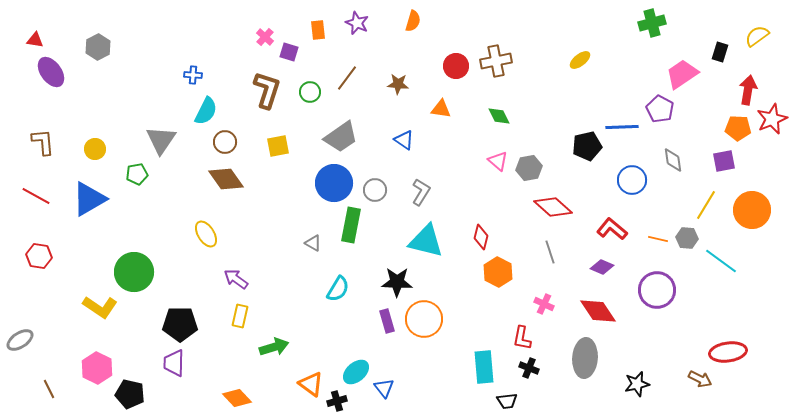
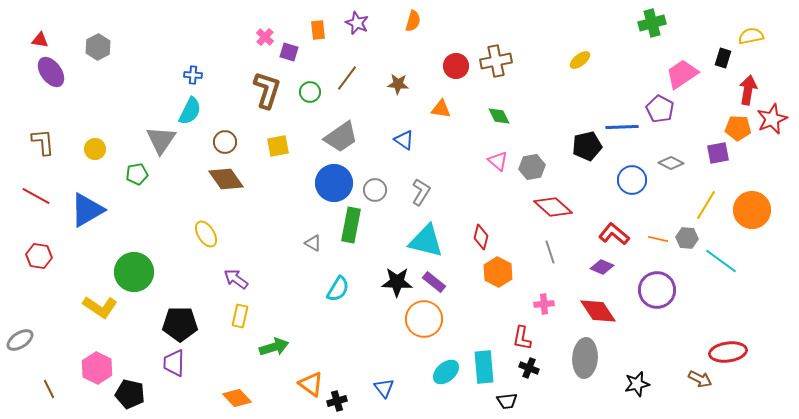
yellow semicircle at (757, 36): moved 6 px left; rotated 25 degrees clockwise
red triangle at (35, 40): moved 5 px right
black rectangle at (720, 52): moved 3 px right, 6 px down
cyan semicircle at (206, 111): moved 16 px left
gray diamond at (673, 160): moved 2 px left, 3 px down; rotated 55 degrees counterclockwise
purple square at (724, 161): moved 6 px left, 8 px up
gray hexagon at (529, 168): moved 3 px right, 1 px up
blue triangle at (89, 199): moved 2 px left, 11 px down
red L-shape at (612, 229): moved 2 px right, 5 px down
pink cross at (544, 304): rotated 30 degrees counterclockwise
purple rectangle at (387, 321): moved 47 px right, 39 px up; rotated 35 degrees counterclockwise
cyan ellipse at (356, 372): moved 90 px right
